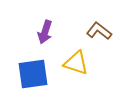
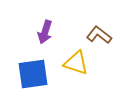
brown L-shape: moved 4 px down
